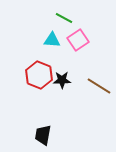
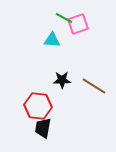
pink square: moved 16 px up; rotated 15 degrees clockwise
red hexagon: moved 1 px left, 31 px down; rotated 16 degrees counterclockwise
brown line: moved 5 px left
black trapezoid: moved 7 px up
